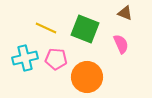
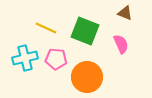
green square: moved 2 px down
